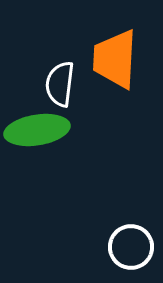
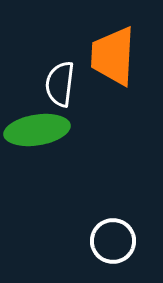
orange trapezoid: moved 2 px left, 3 px up
white circle: moved 18 px left, 6 px up
